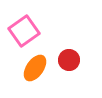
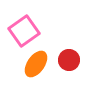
orange ellipse: moved 1 px right, 4 px up
